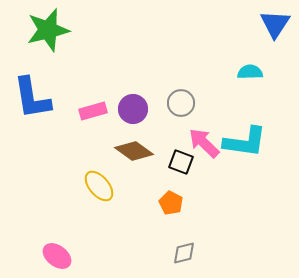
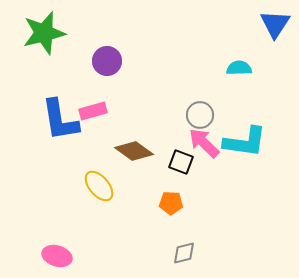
green star: moved 4 px left, 3 px down
cyan semicircle: moved 11 px left, 4 px up
blue L-shape: moved 28 px right, 22 px down
gray circle: moved 19 px right, 12 px down
purple circle: moved 26 px left, 48 px up
orange pentagon: rotated 25 degrees counterclockwise
pink ellipse: rotated 20 degrees counterclockwise
